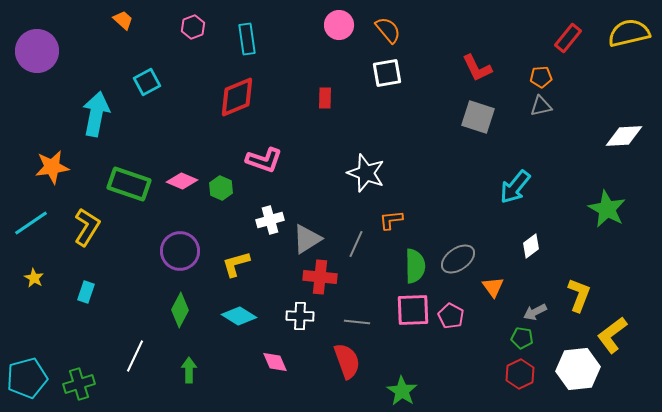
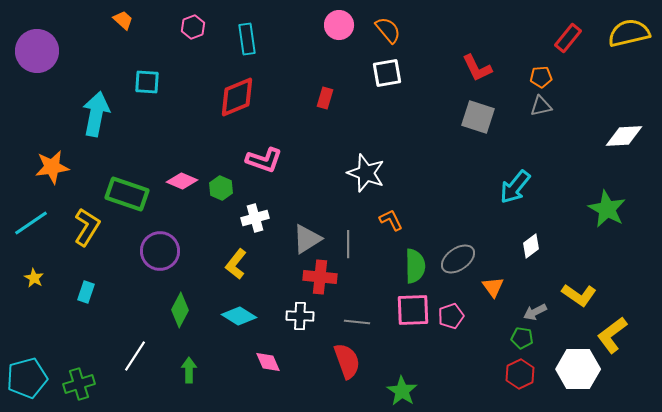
cyan square at (147, 82): rotated 32 degrees clockwise
red rectangle at (325, 98): rotated 15 degrees clockwise
green rectangle at (129, 184): moved 2 px left, 10 px down
white cross at (270, 220): moved 15 px left, 2 px up
orange L-shape at (391, 220): rotated 70 degrees clockwise
gray line at (356, 244): moved 8 px left; rotated 24 degrees counterclockwise
purple circle at (180, 251): moved 20 px left
yellow L-shape at (236, 264): rotated 36 degrees counterclockwise
yellow L-shape at (579, 295): rotated 104 degrees clockwise
pink pentagon at (451, 316): rotated 25 degrees clockwise
white line at (135, 356): rotated 8 degrees clockwise
pink diamond at (275, 362): moved 7 px left
white hexagon at (578, 369): rotated 6 degrees clockwise
